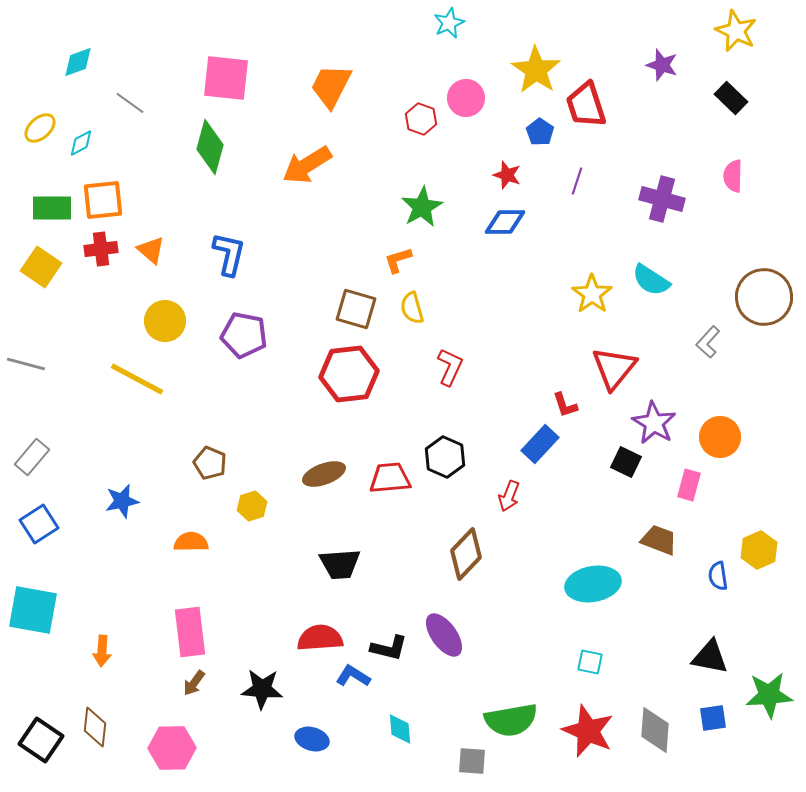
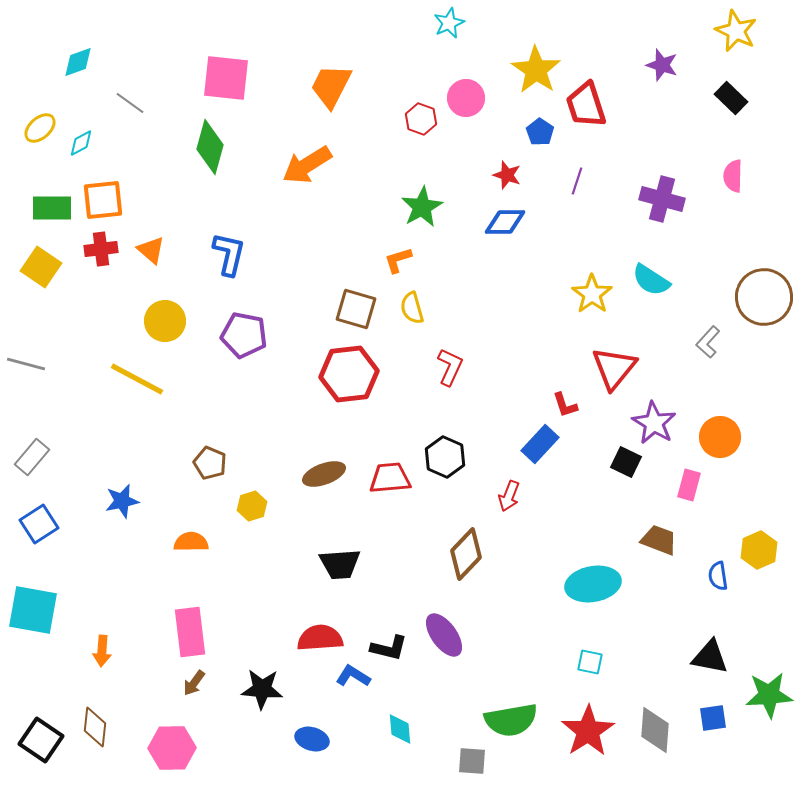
red star at (588, 731): rotated 16 degrees clockwise
